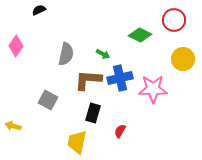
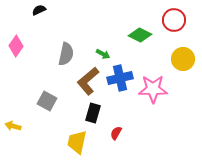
brown L-shape: moved 1 px down; rotated 44 degrees counterclockwise
gray square: moved 1 px left, 1 px down
red semicircle: moved 4 px left, 2 px down
